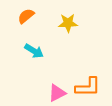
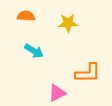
orange semicircle: rotated 42 degrees clockwise
orange L-shape: moved 14 px up
